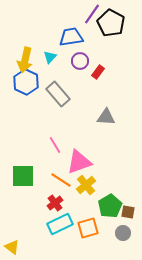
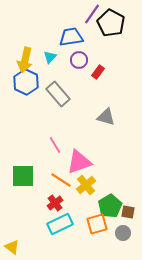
purple circle: moved 1 px left, 1 px up
gray triangle: rotated 12 degrees clockwise
orange square: moved 9 px right, 4 px up
